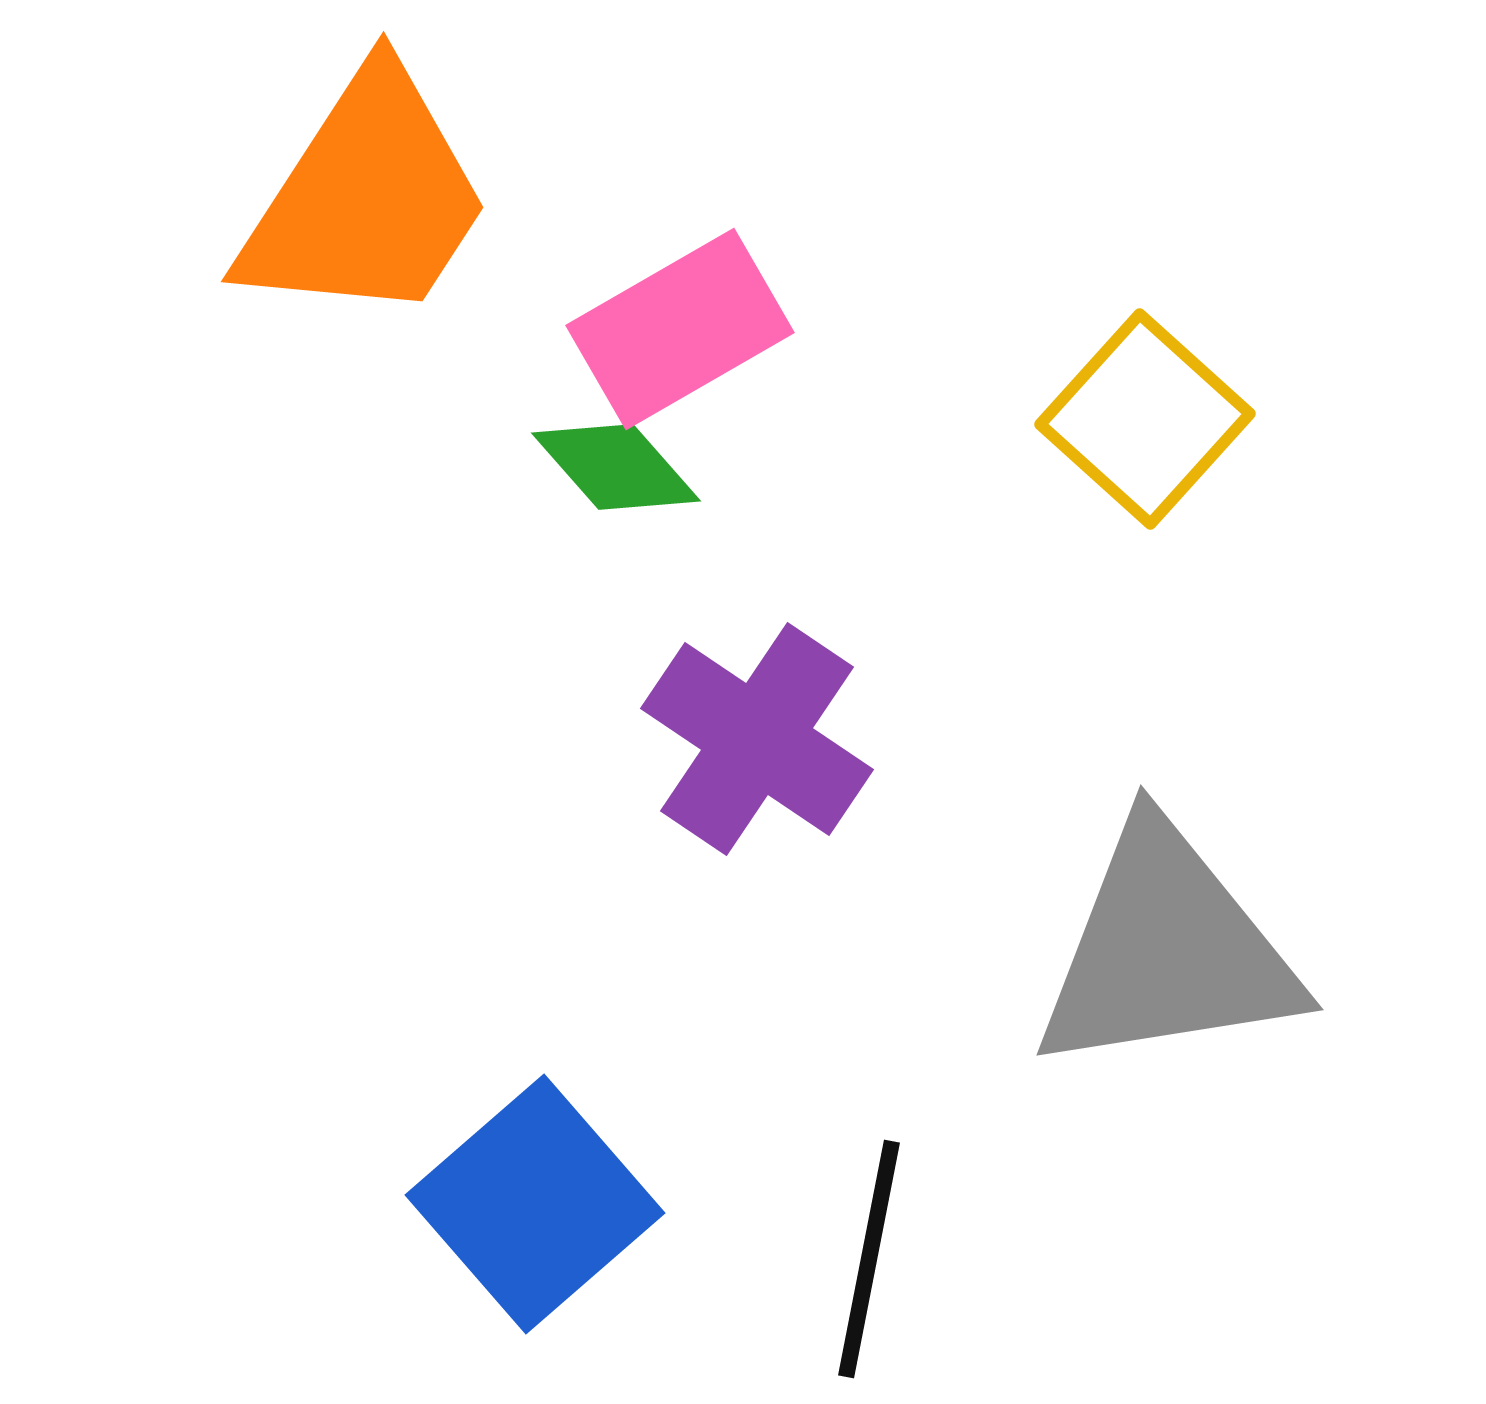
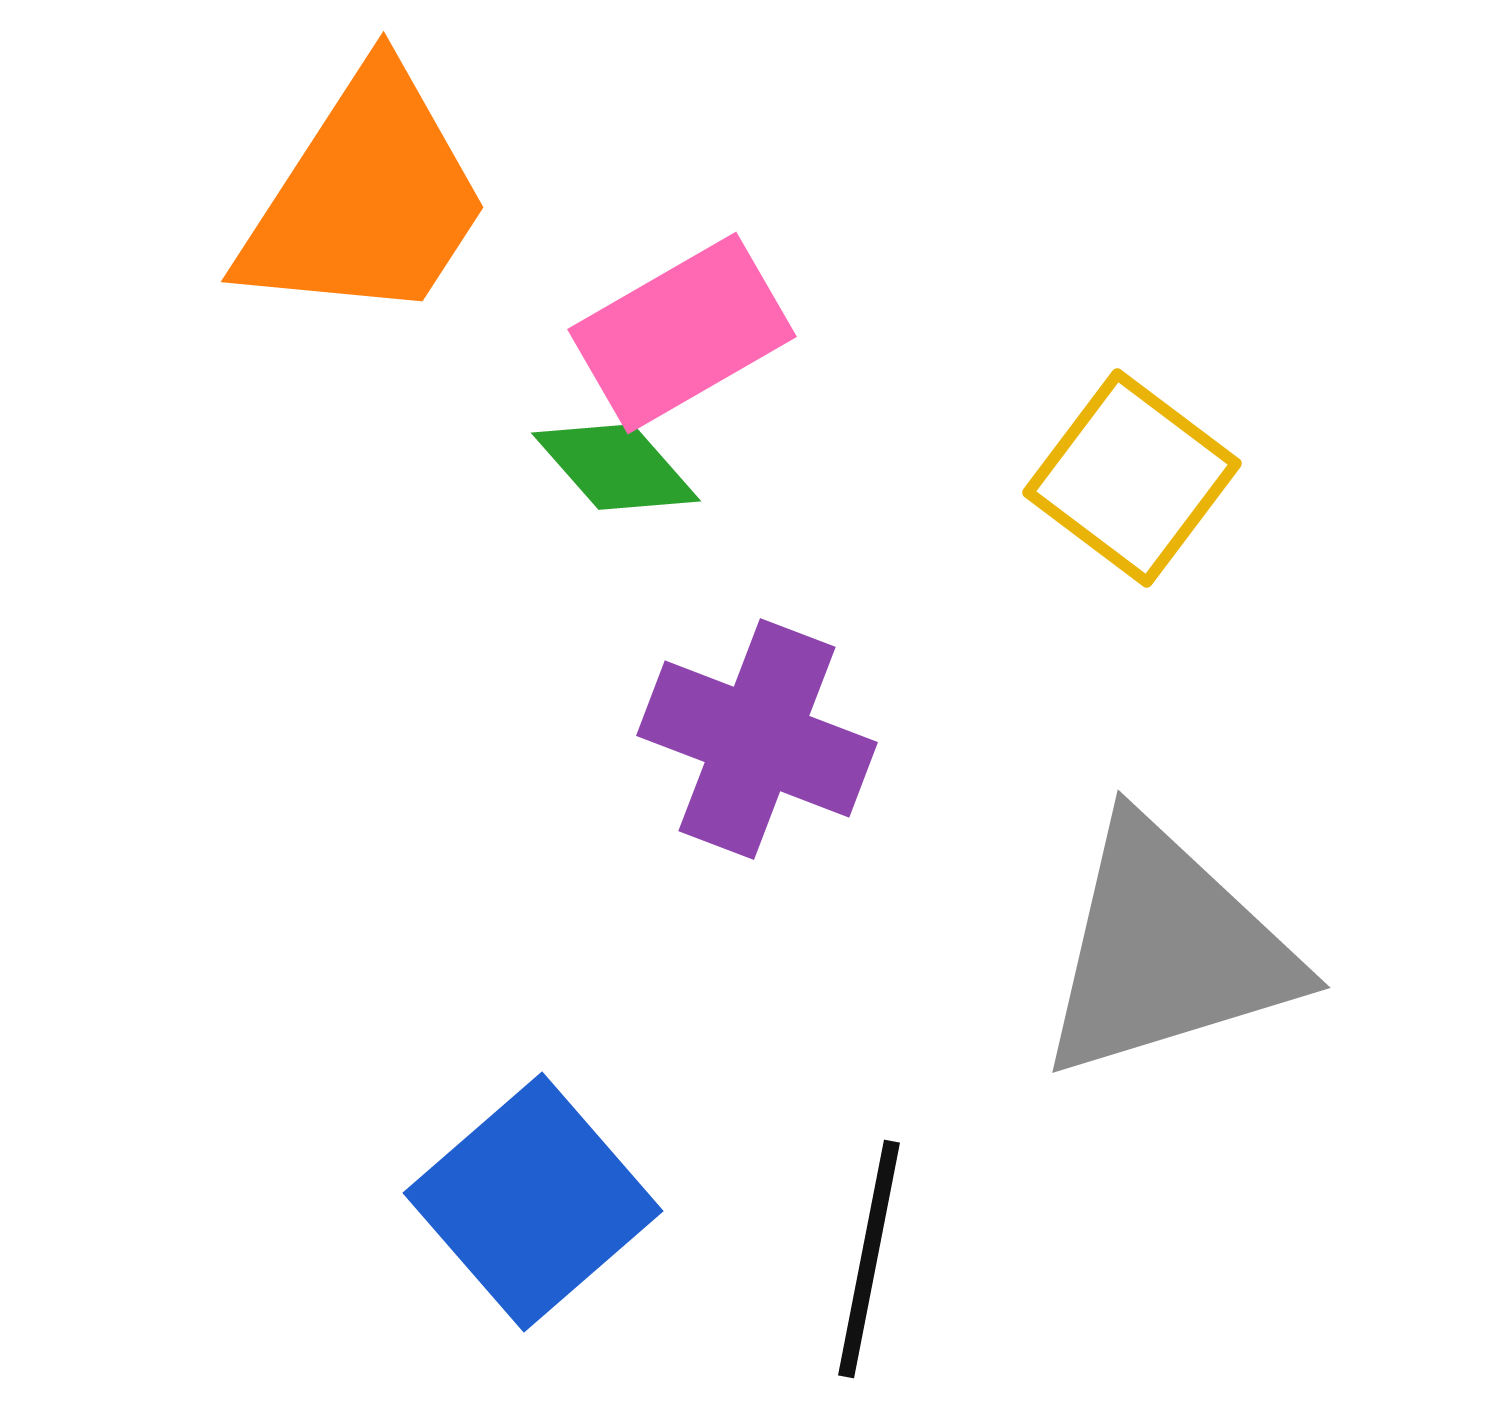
pink rectangle: moved 2 px right, 4 px down
yellow square: moved 13 px left, 59 px down; rotated 5 degrees counterclockwise
purple cross: rotated 13 degrees counterclockwise
gray triangle: rotated 8 degrees counterclockwise
blue square: moved 2 px left, 2 px up
